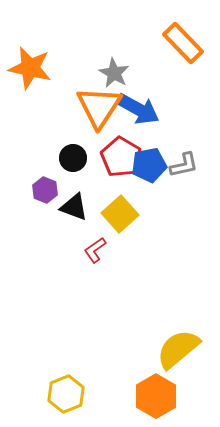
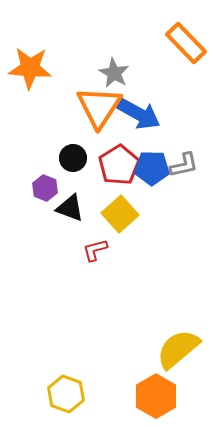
orange rectangle: moved 3 px right
orange star: rotated 9 degrees counterclockwise
blue arrow: moved 1 px right, 5 px down
red pentagon: moved 2 px left, 8 px down; rotated 9 degrees clockwise
blue pentagon: moved 3 px right, 3 px down; rotated 12 degrees clockwise
purple hexagon: moved 2 px up
black triangle: moved 4 px left, 1 px down
red L-shape: rotated 20 degrees clockwise
yellow hexagon: rotated 18 degrees counterclockwise
